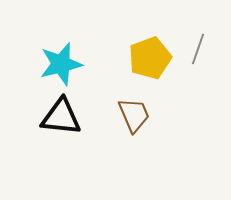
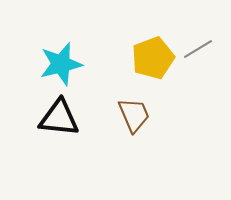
gray line: rotated 40 degrees clockwise
yellow pentagon: moved 3 px right
black triangle: moved 2 px left, 1 px down
